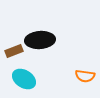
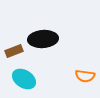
black ellipse: moved 3 px right, 1 px up
